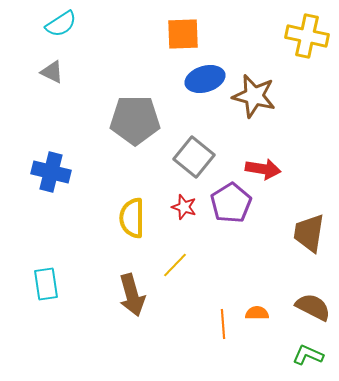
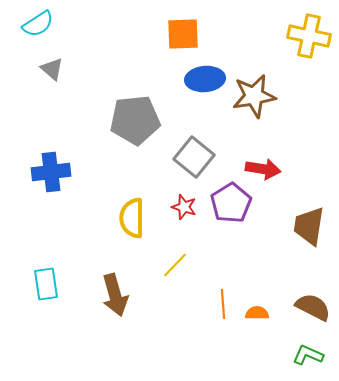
cyan semicircle: moved 23 px left
yellow cross: moved 2 px right
gray triangle: moved 3 px up; rotated 15 degrees clockwise
blue ellipse: rotated 12 degrees clockwise
brown star: rotated 24 degrees counterclockwise
gray pentagon: rotated 6 degrees counterclockwise
blue cross: rotated 21 degrees counterclockwise
brown trapezoid: moved 7 px up
brown arrow: moved 17 px left
orange line: moved 20 px up
